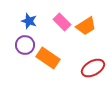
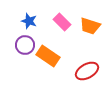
orange trapezoid: moved 4 px right; rotated 50 degrees clockwise
orange rectangle: moved 2 px up
red ellipse: moved 6 px left, 3 px down
